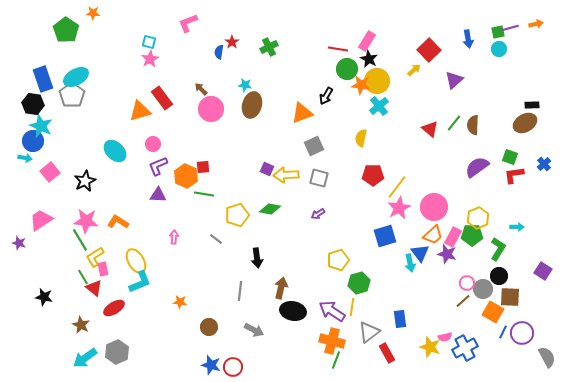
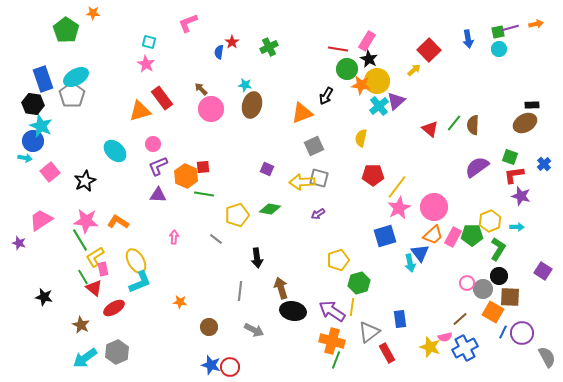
pink star at (150, 59): moved 4 px left, 5 px down; rotated 12 degrees counterclockwise
purple triangle at (454, 80): moved 58 px left, 21 px down
yellow arrow at (286, 175): moved 16 px right, 7 px down
yellow hexagon at (478, 218): moved 12 px right, 3 px down
purple star at (447, 254): moved 74 px right, 58 px up
brown arrow at (281, 288): rotated 30 degrees counterclockwise
brown line at (463, 301): moved 3 px left, 18 px down
red circle at (233, 367): moved 3 px left
